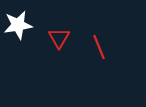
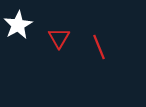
white star: rotated 20 degrees counterclockwise
